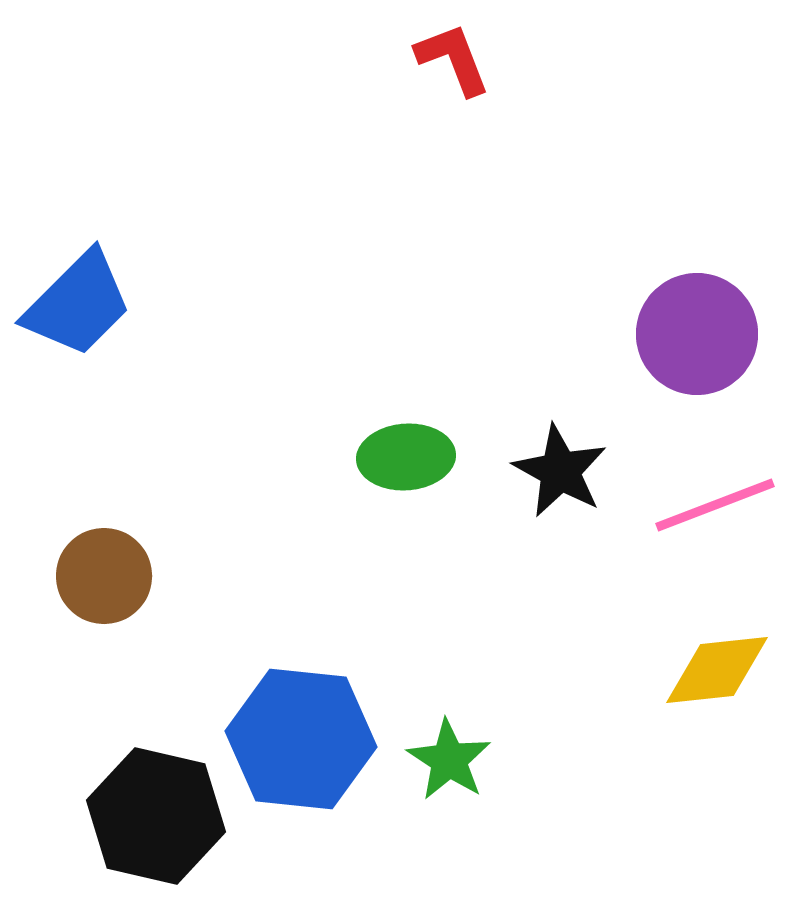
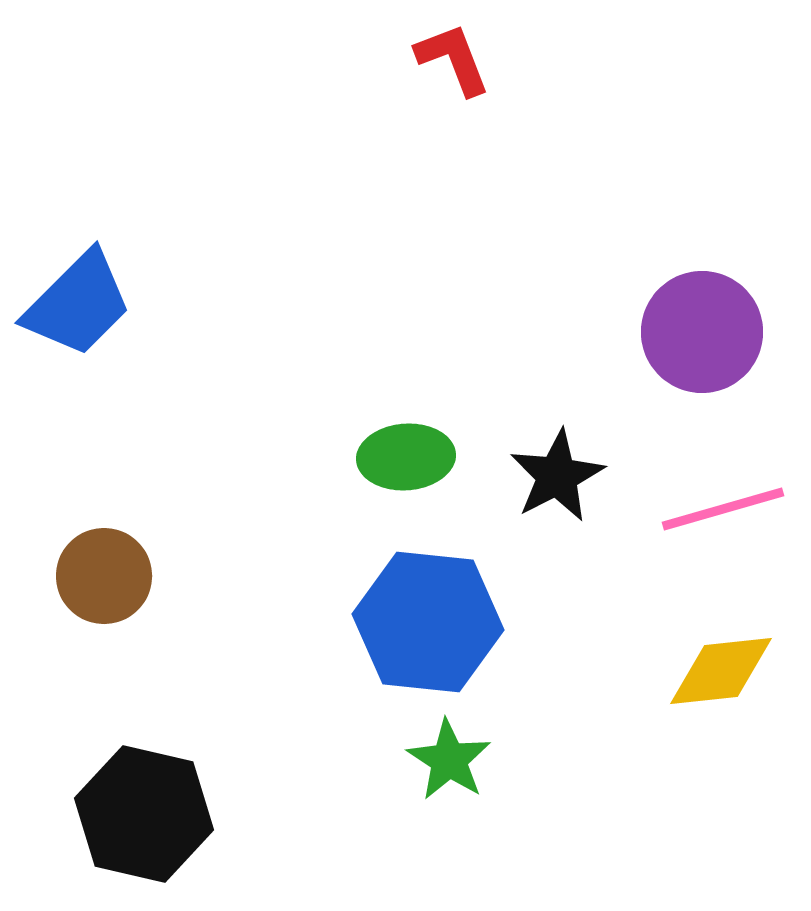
purple circle: moved 5 px right, 2 px up
black star: moved 3 px left, 5 px down; rotated 16 degrees clockwise
pink line: moved 8 px right, 4 px down; rotated 5 degrees clockwise
yellow diamond: moved 4 px right, 1 px down
blue hexagon: moved 127 px right, 117 px up
black hexagon: moved 12 px left, 2 px up
